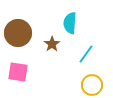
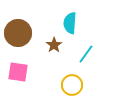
brown star: moved 2 px right, 1 px down
yellow circle: moved 20 px left
